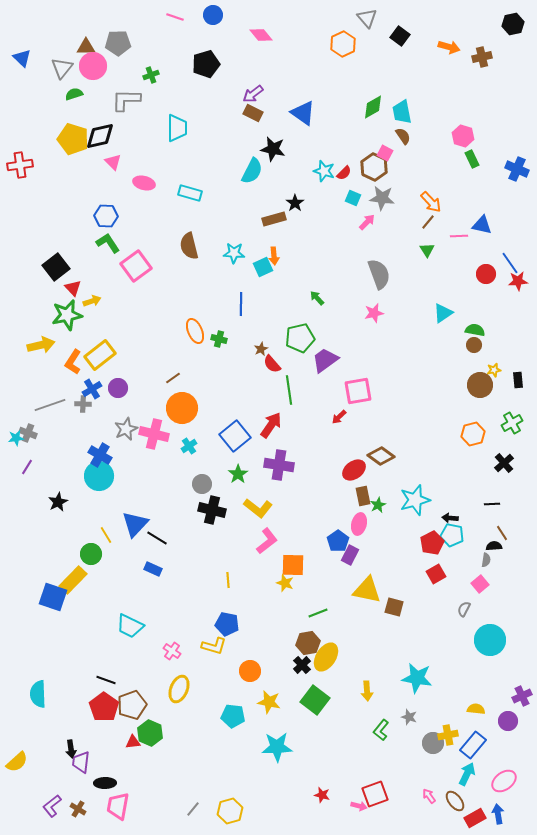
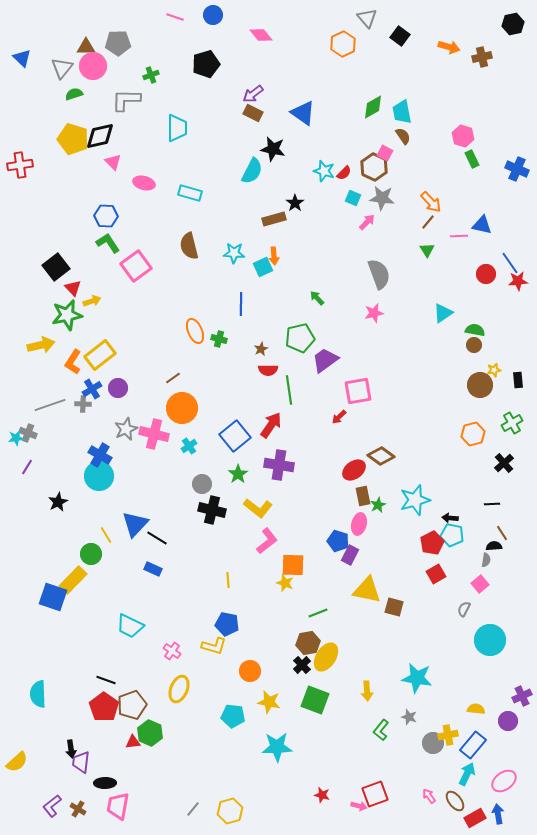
red semicircle at (272, 364): moved 4 px left, 6 px down; rotated 48 degrees counterclockwise
blue pentagon at (338, 541): rotated 20 degrees counterclockwise
green square at (315, 700): rotated 16 degrees counterclockwise
